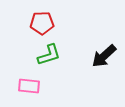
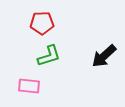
green L-shape: moved 1 px down
